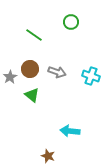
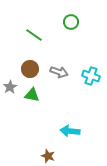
gray arrow: moved 2 px right
gray star: moved 10 px down
green triangle: rotated 28 degrees counterclockwise
